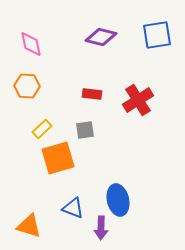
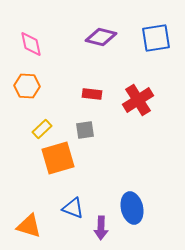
blue square: moved 1 px left, 3 px down
blue ellipse: moved 14 px right, 8 px down
